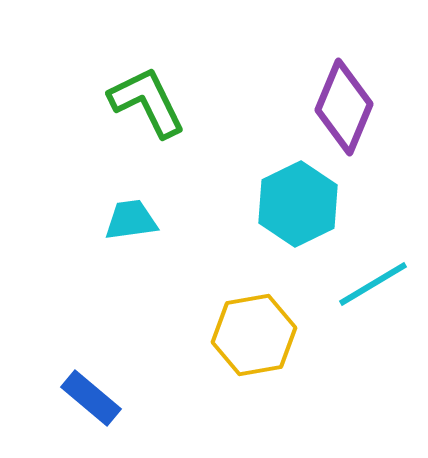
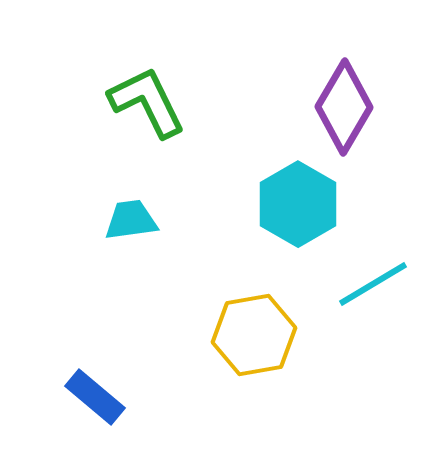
purple diamond: rotated 8 degrees clockwise
cyan hexagon: rotated 4 degrees counterclockwise
blue rectangle: moved 4 px right, 1 px up
